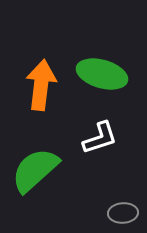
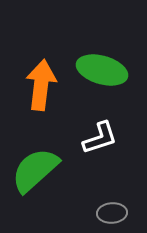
green ellipse: moved 4 px up
gray ellipse: moved 11 px left
